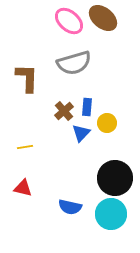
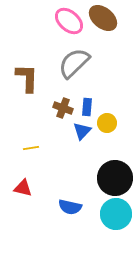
gray semicircle: rotated 152 degrees clockwise
brown cross: moved 1 px left, 3 px up; rotated 30 degrees counterclockwise
blue triangle: moved 1 px right, 2 px up
yellow line: moved 6 px right, 1 px down
cyan circle: moved 5 px right
